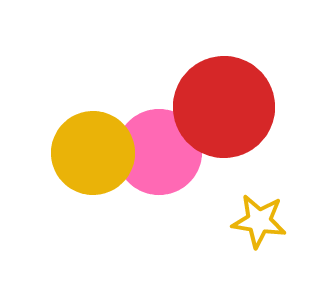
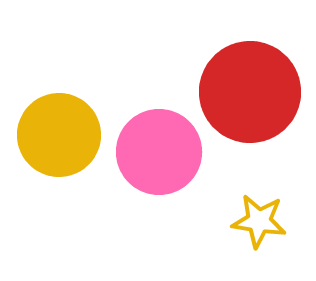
red circle: moved 26 px right, 15 px up
yellow circle: moved 34 px left, 18 px up
